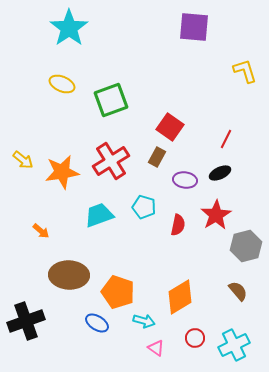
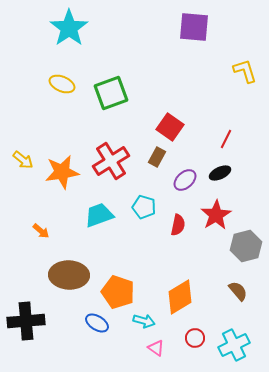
green square: moved 7 px up
purple ellipse: rotated 50 degrees counterclockwise
black cross: rotated 15 degrees clockwise
